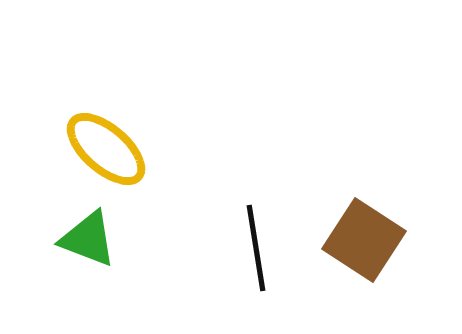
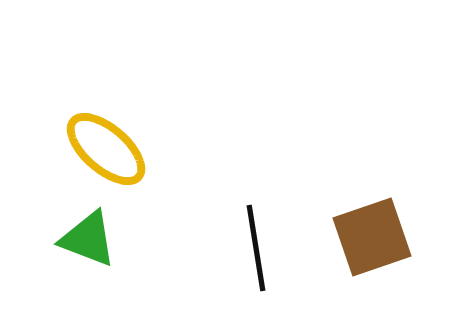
brown square: moved 8 px right, 3 px up; rotated 38 degrees clockwise
